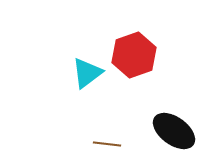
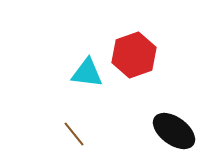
cyan triangle: rotated 44 degrees clockwise
brown line: moved 33 px left, 10 px up; rotated 44 degrees clockwise
